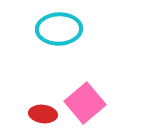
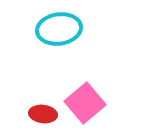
cyan ellipse: rotated 6 degrees counterclockwise
